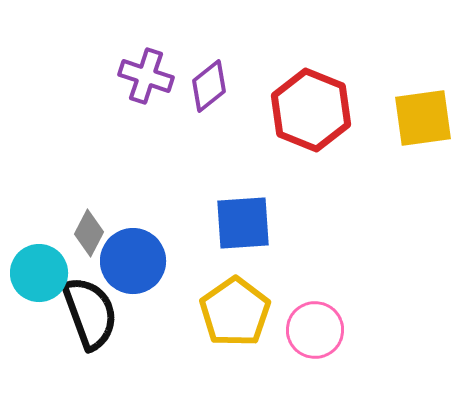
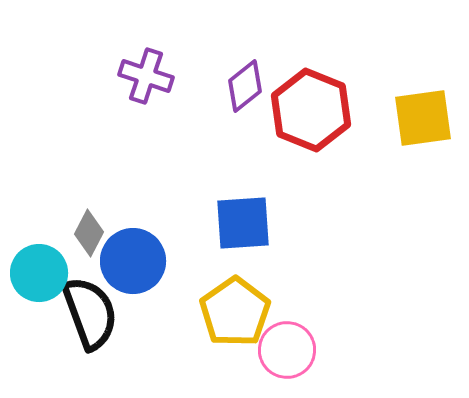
purple diamond: moved 36 px right
pink circle: moved 28 px left, 20 px down
